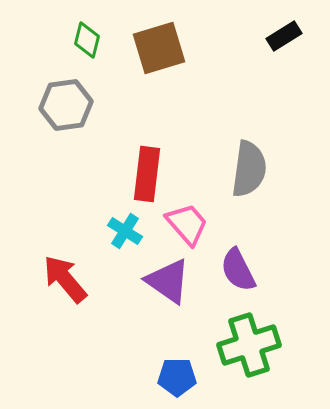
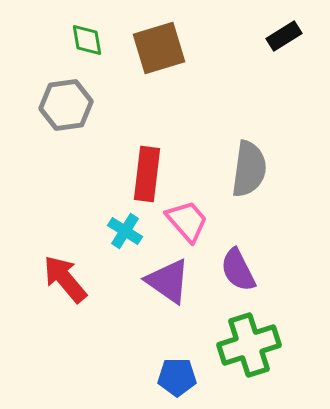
green diamond: rotated 24 degrees counterclockwise
pink trapezoid: moved 3 px up
